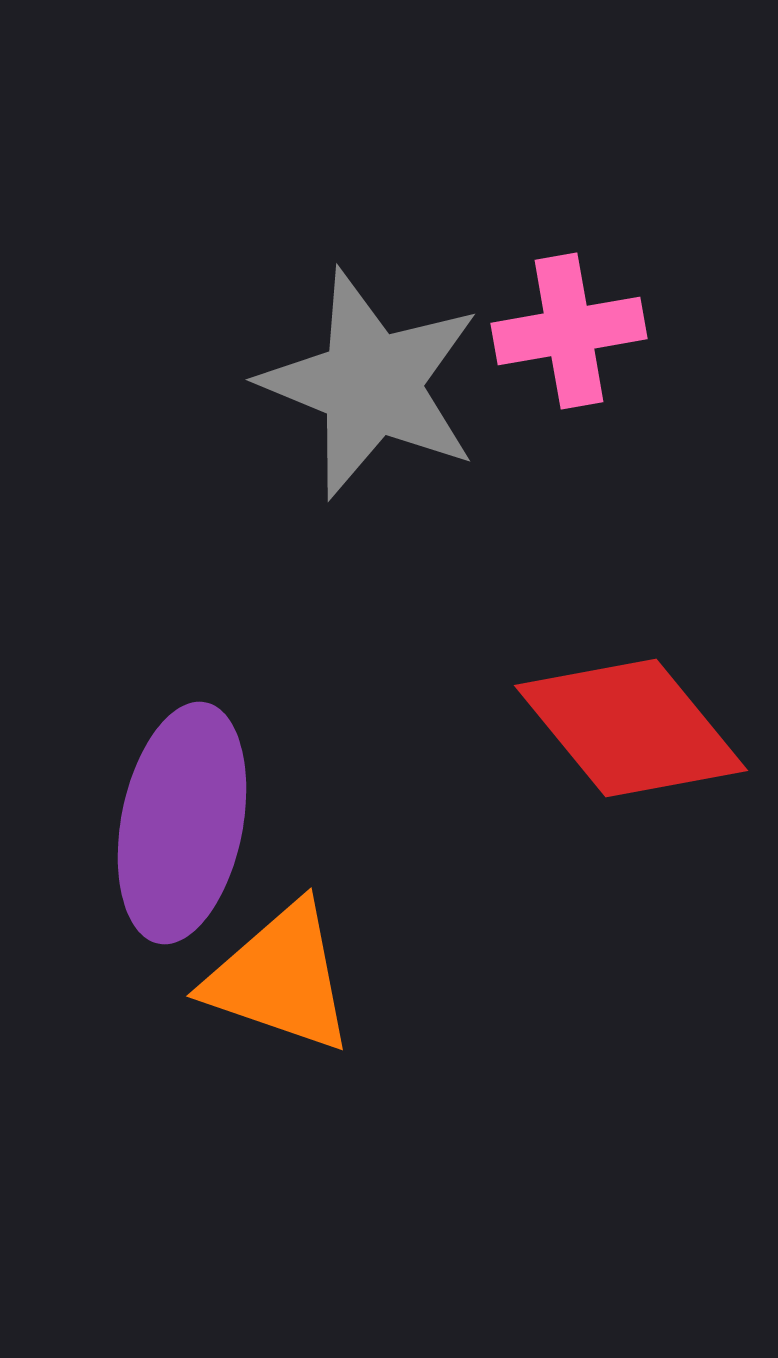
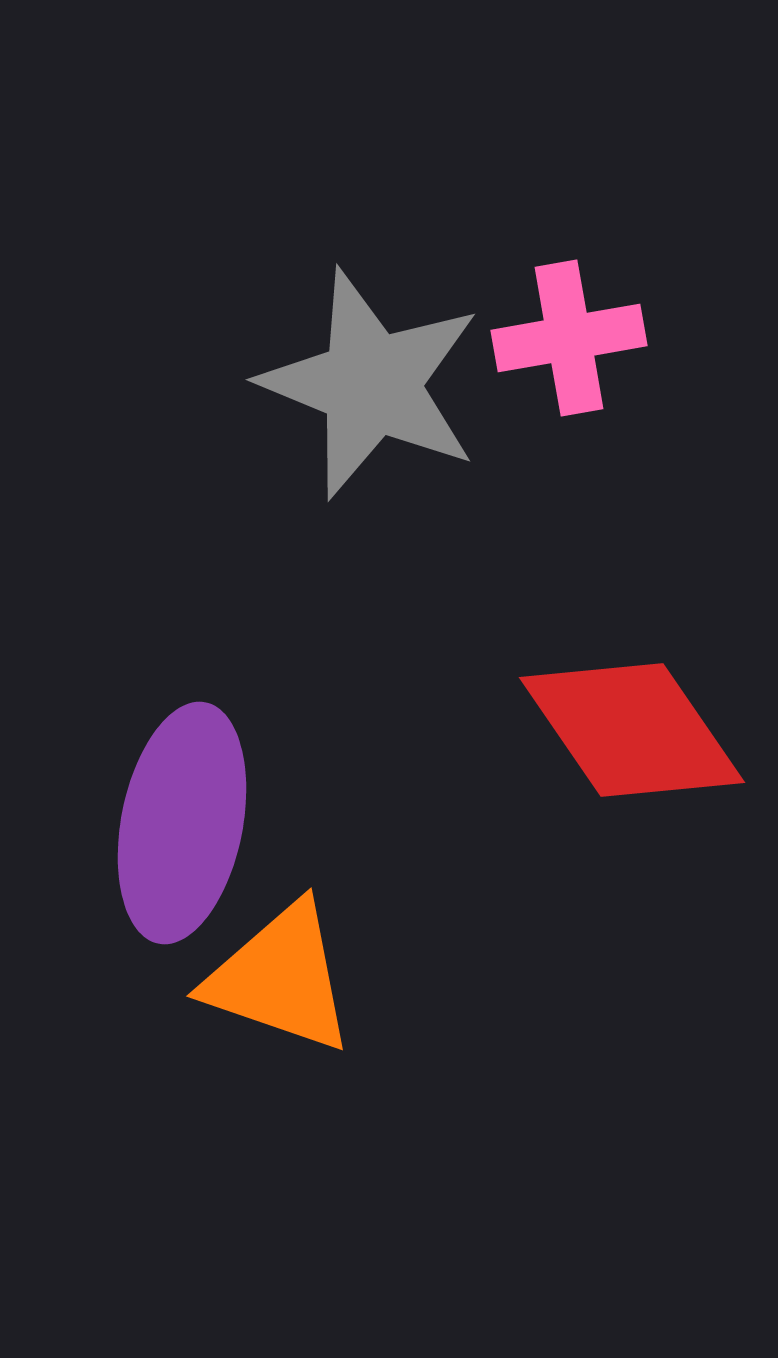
pink cross: moved 7 px down
red diamond: moved 1 px right, 2 px down; rotated 5 degrees clockwise
